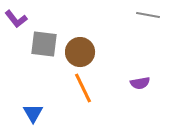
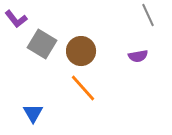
gray line: rotated 55 degrees clockwise
gray square: moved 2 px left; rotated 24 degrees clockwise
brown circle: moved 1 px right, 1 px up
purple semicircle: moved 2 px left, 27 px up
orange line: rotated 16 degrees counterclockwise
